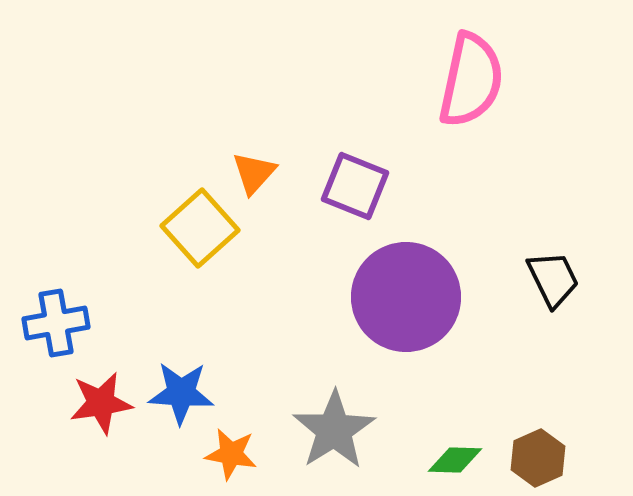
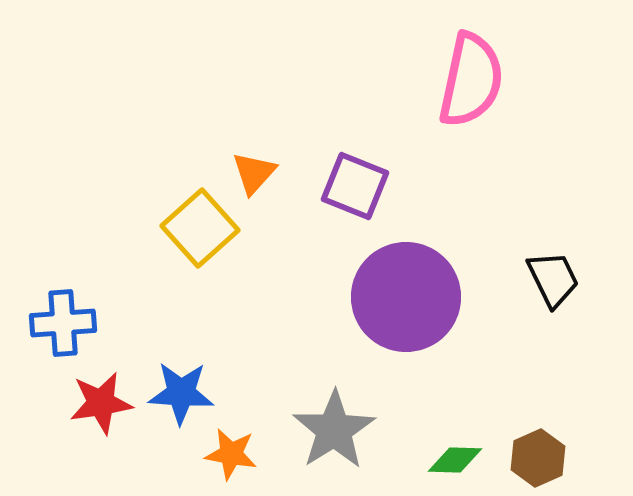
blue cross: moved 7 px right; rotated 6 degrees clockwise
